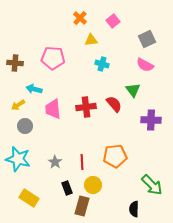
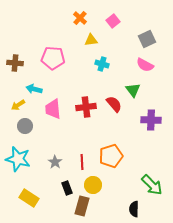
orange pentagon: moved 4 px left; rotated 10 degrees counterclockwise
